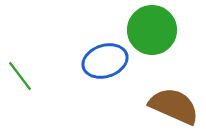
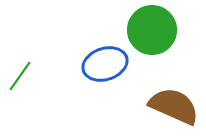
blue ellipse: moved 3 px down
green line: rotated 72 degrees clockwise
